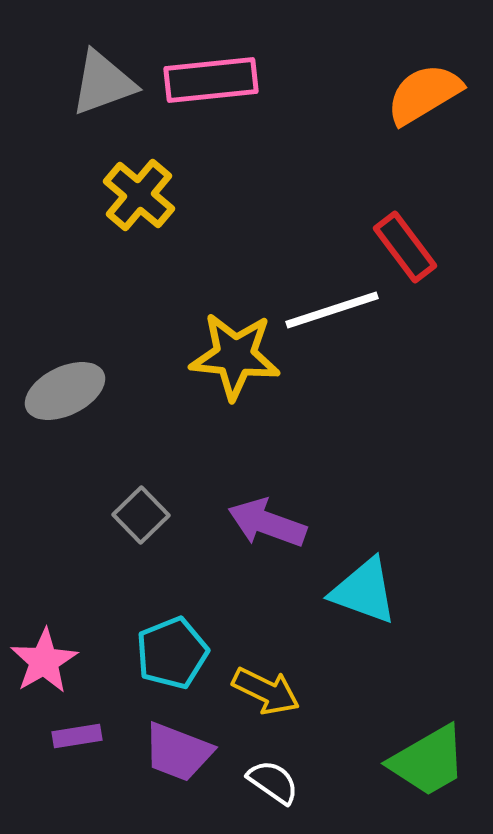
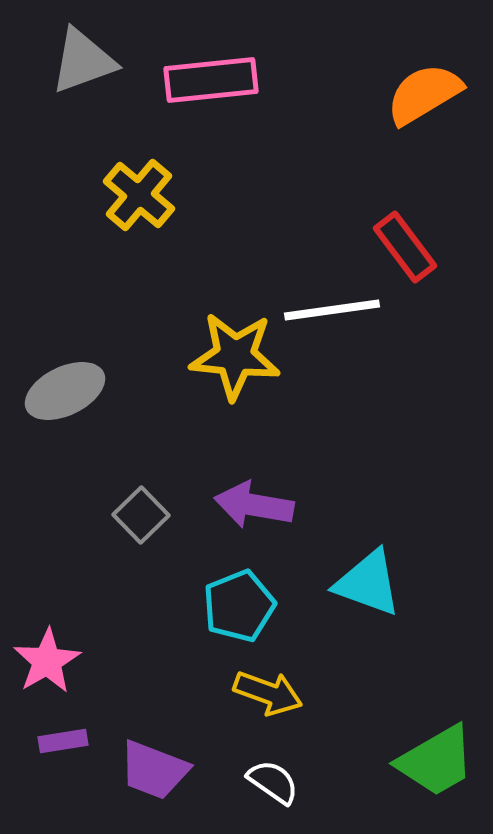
gray triangle: moved 20 px left, 22 px up
white line: rotated 10 degrees clockwise
purple arrow: moved 13 px left, 18 px up; rotated 10 degrees counterclockwise
cyan triangle: moved 4 px right, 8 px up
cyan pentagon: moved 67 px right, 47 px up
pink star: moved 3 px right
yellow arrow: moved 2 px right, 2 px down; rotated 6 degrees counterclockwise
purple rectangle: moved 14 px left, 5 px down
purple trapezoid: moved 24 px left, 18 px down
green trapezoid: moved 8 px right
